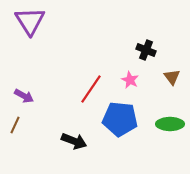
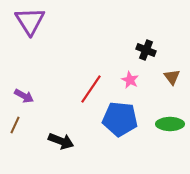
black arrow: moved 13 px left
